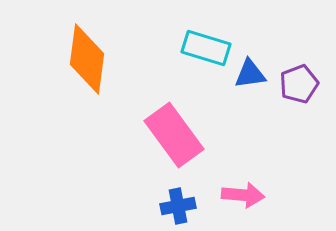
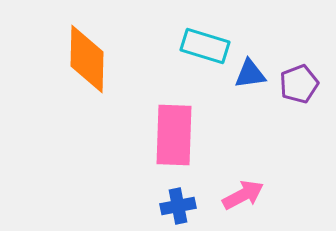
cyan rectangle: moved 1 px left, 2 px up
orange diamond: rotated 6 degrees counterclockwise
pink rectangle: rotated 38 degrees clockwise
pink arrow: rotated 33 degrees counterclockwise
